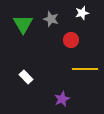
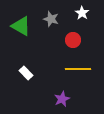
white star: rotated 24 degrees counterclockwise
green triangle: moved 2 px left, 2 px down; rotated 30 degrees counterclockwise
red circle: moved 2 px right
yellow line: moved 7 px left
white rectangle: moved 4 px up
